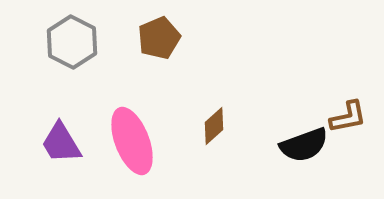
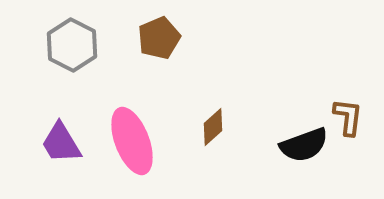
gray hexagon: moved 3 px down
brown L-shape: rotated 72 degrees counterclockwise
brown diamond: moved 1 px left, 1 px down
